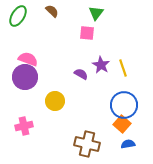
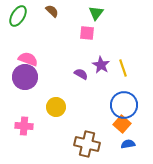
yellow circle: moved 1 px right, 6 px down
pink cross: rotated 18 degrees clockwise
